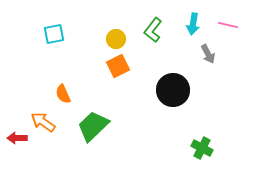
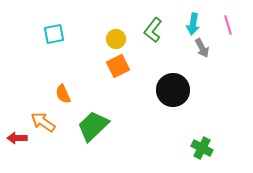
pink line: rotated 60 degrees clockwise
gray arrow: moved 6 px left, 6 px up
